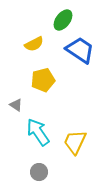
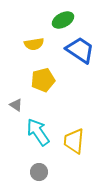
green ellipse: rotated 25 degrees clockwise
yellow semicircle: rotated 18 degrees clockwise
yellow trapezoid: moved 1 px left, 1 px up; rotated 20 degrees counterclockwise
